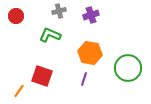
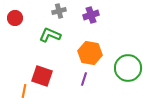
red circle: moved 1 px left, 2 px down
orange line: moved 5 px right; rotated 24 degrees counterclockwise
